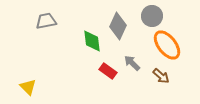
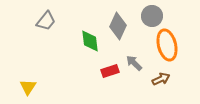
gray trapezoid: rotated 140 degrees clockwise
green diamond: moved 2 px left
orange ellipse: rotated 24 degrees clockwise
gray arrow: moved 2 px right
red rectangle: moved 2 px right; rotated 54 degrees counterclockwise
brown arrow: moved 3 px down; rotated 66 degrees counterclockwise
yellow triangle: rotated 18 degrees clockwise
